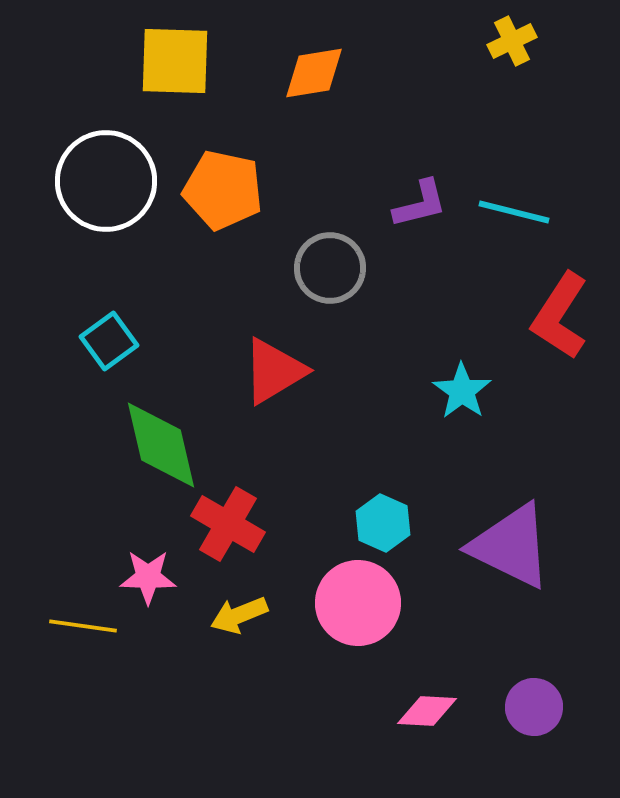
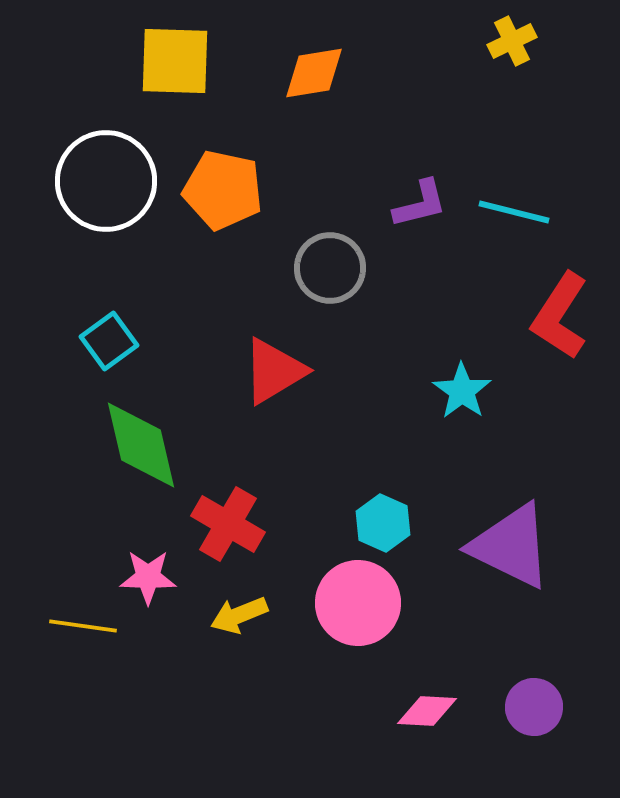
green diamond: moved 20 px left
